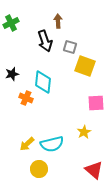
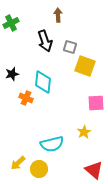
brown arrow: moved 6 px up
yellow arrow: moved 9 px left, 19 px down
